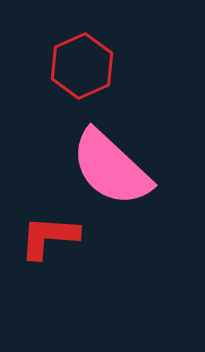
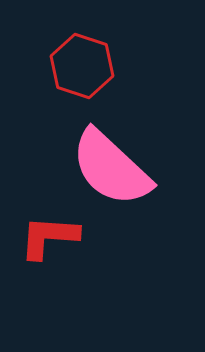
red hexagon: rotated 18 degrees counterclockwise
